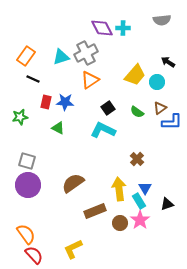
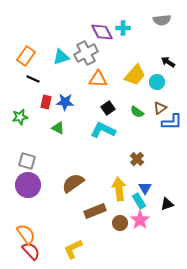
purple diamond: moved 4 px down
orange triangle: moved 8 px right, 1 px up; rotated 36 degrees clockwise
red semicircle: moved 3 px left, 4 px up
